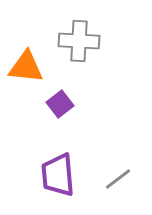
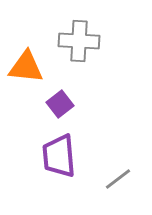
purple trapezoid: moved 1 px right, 19 px up
